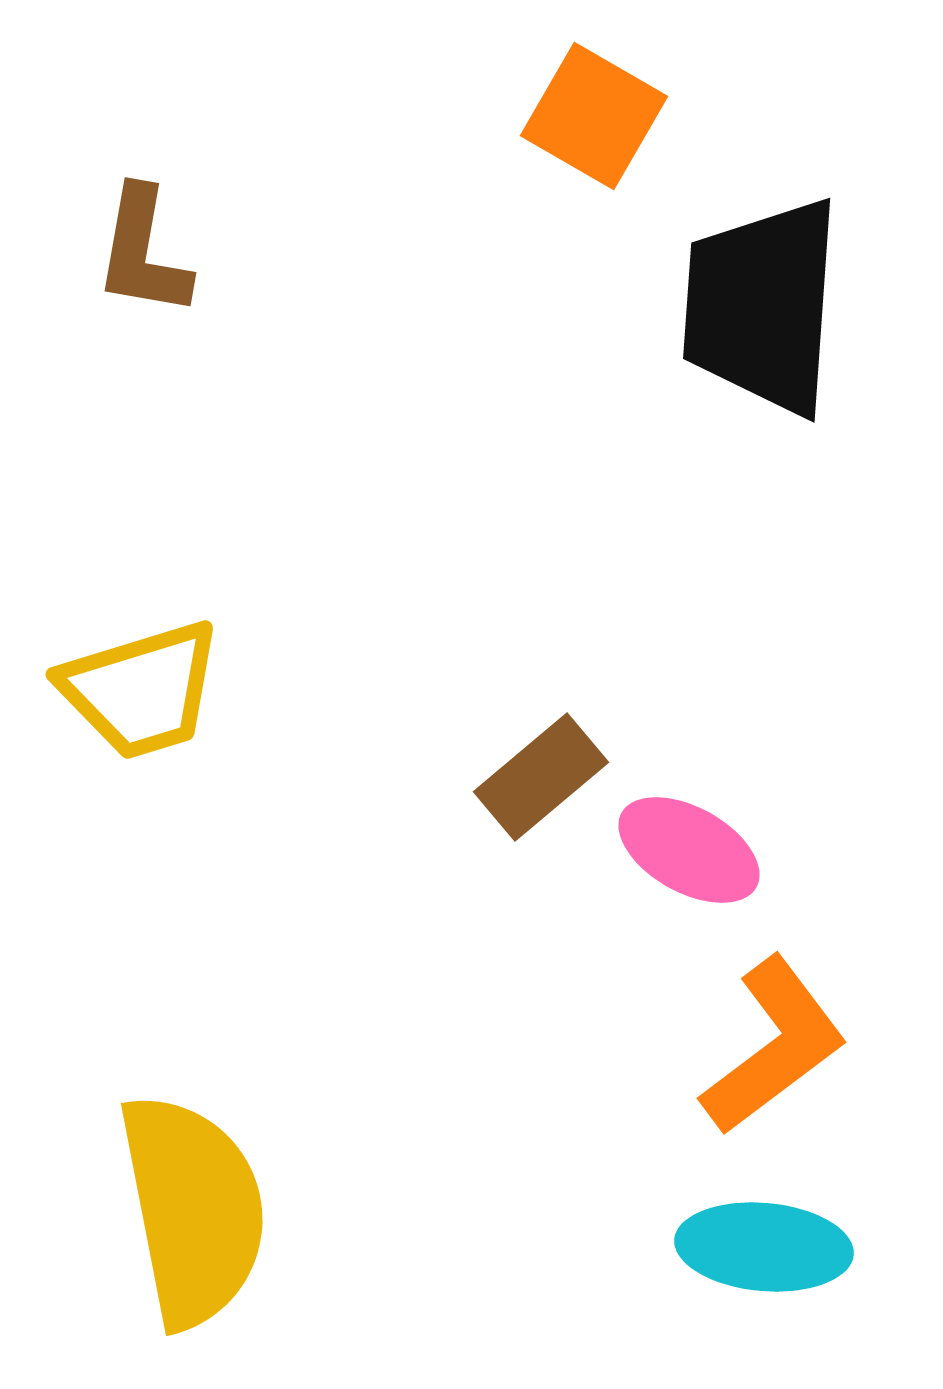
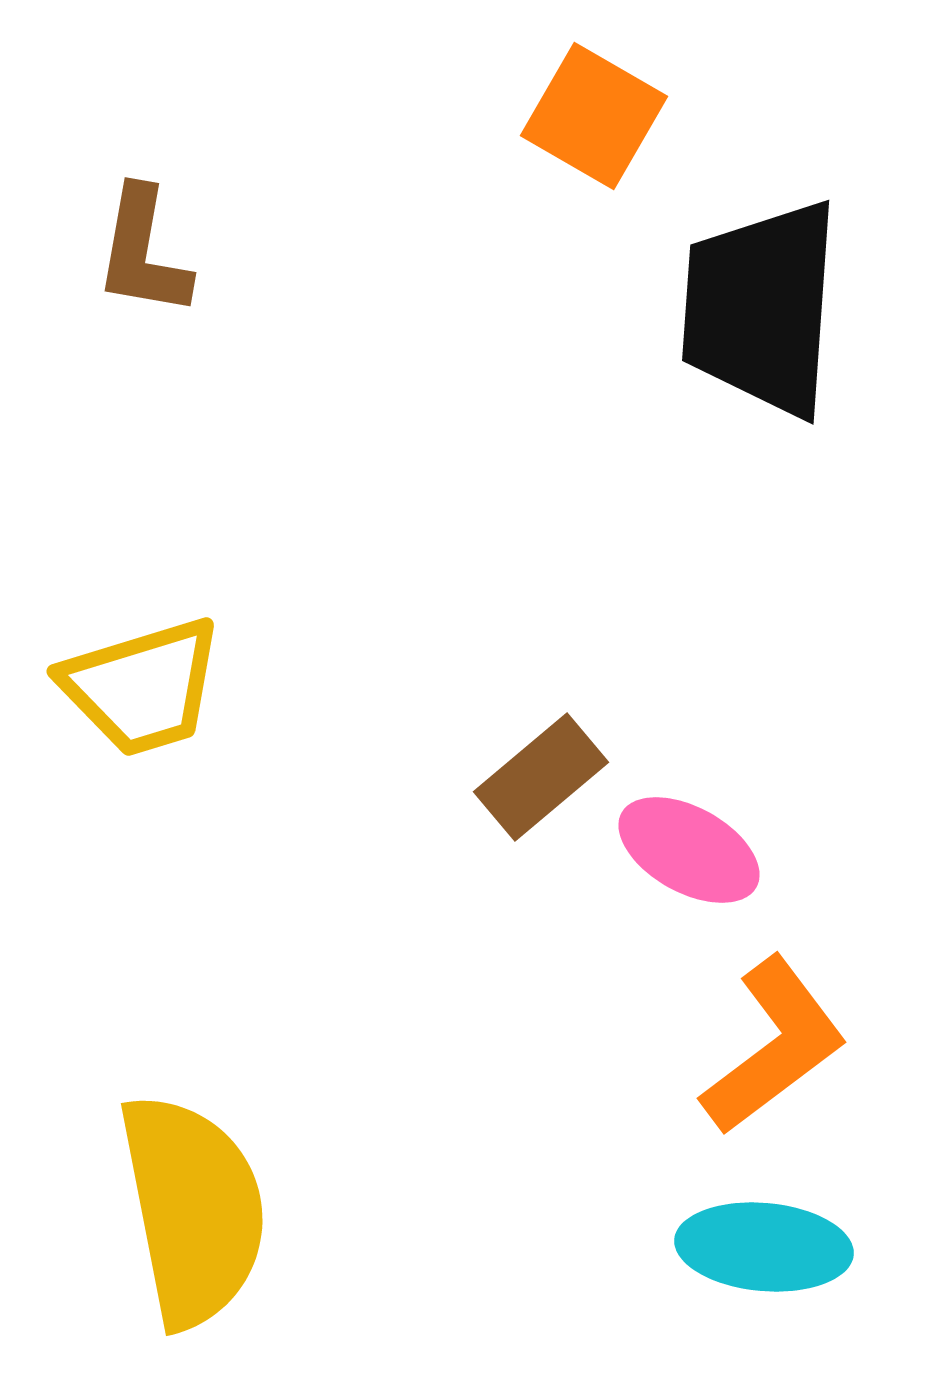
black trapezoid: moved 1 px left, 2 px down
yellow trapezoid: moved 1 px right, 3 px up
